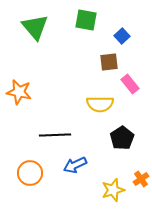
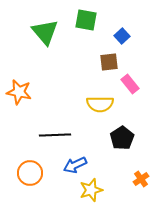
green triangle: moved 10 px right, 5 px down
yellow star: moved 22 px left
